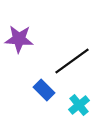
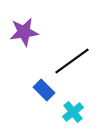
purple star: moved 5 px right, 7 px up; rotated 12 degrees counterclockwise
cyan cross: moved 6 px left, 7 px down
